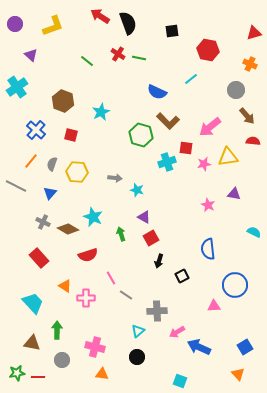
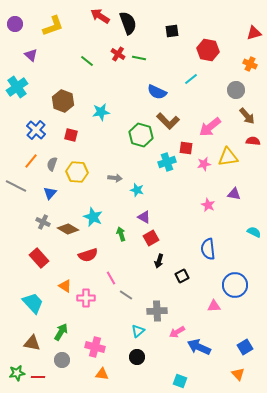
cyan star at (101, 112): rotated 18 degrees clockwise
green arrow at (57, 330): moved 4 px right, 2 px down; rotated 30 degrees clockwise
